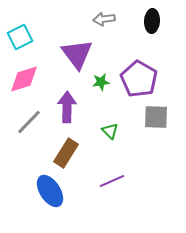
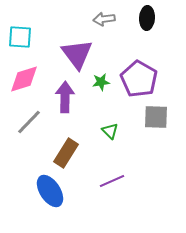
black ellipse: moved 5 px left, 3 px up
cyan square: rotated 30 degrees clockwise
purple arrow: moved 2 px left, 10 px up
